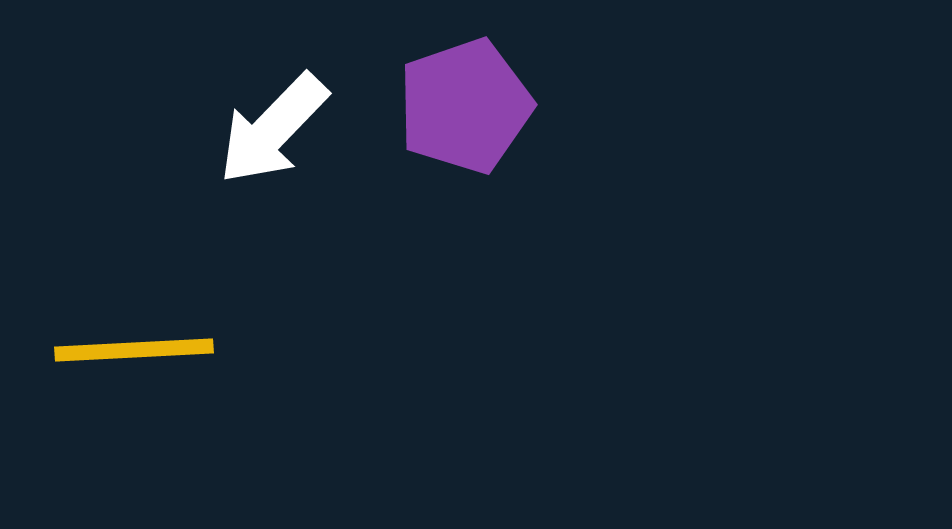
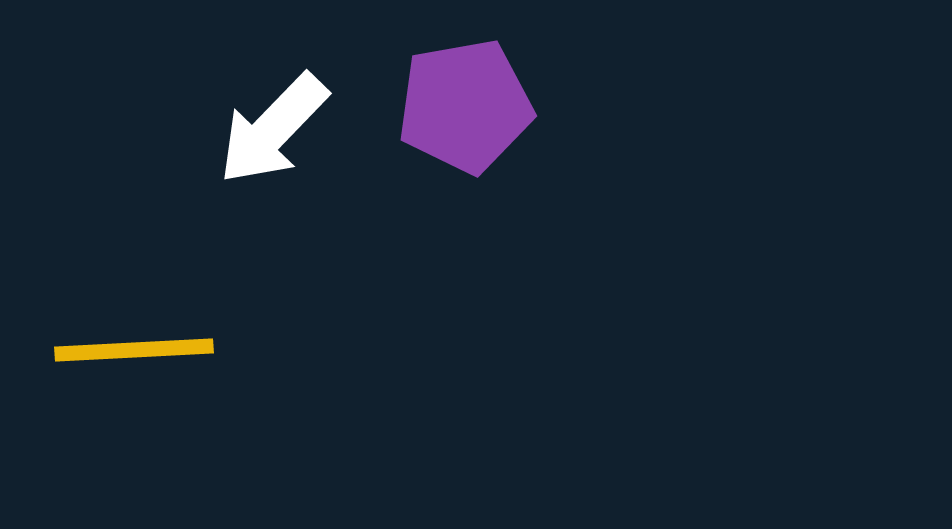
purple pentagon: rotated 9 degrees clockwise
